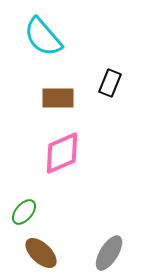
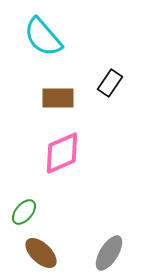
black rectangle: rotated 12 degrees clockwise
